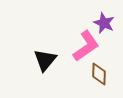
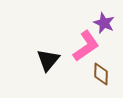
black triangle: moved 3 px right
brown diamond: moved 2 px right
